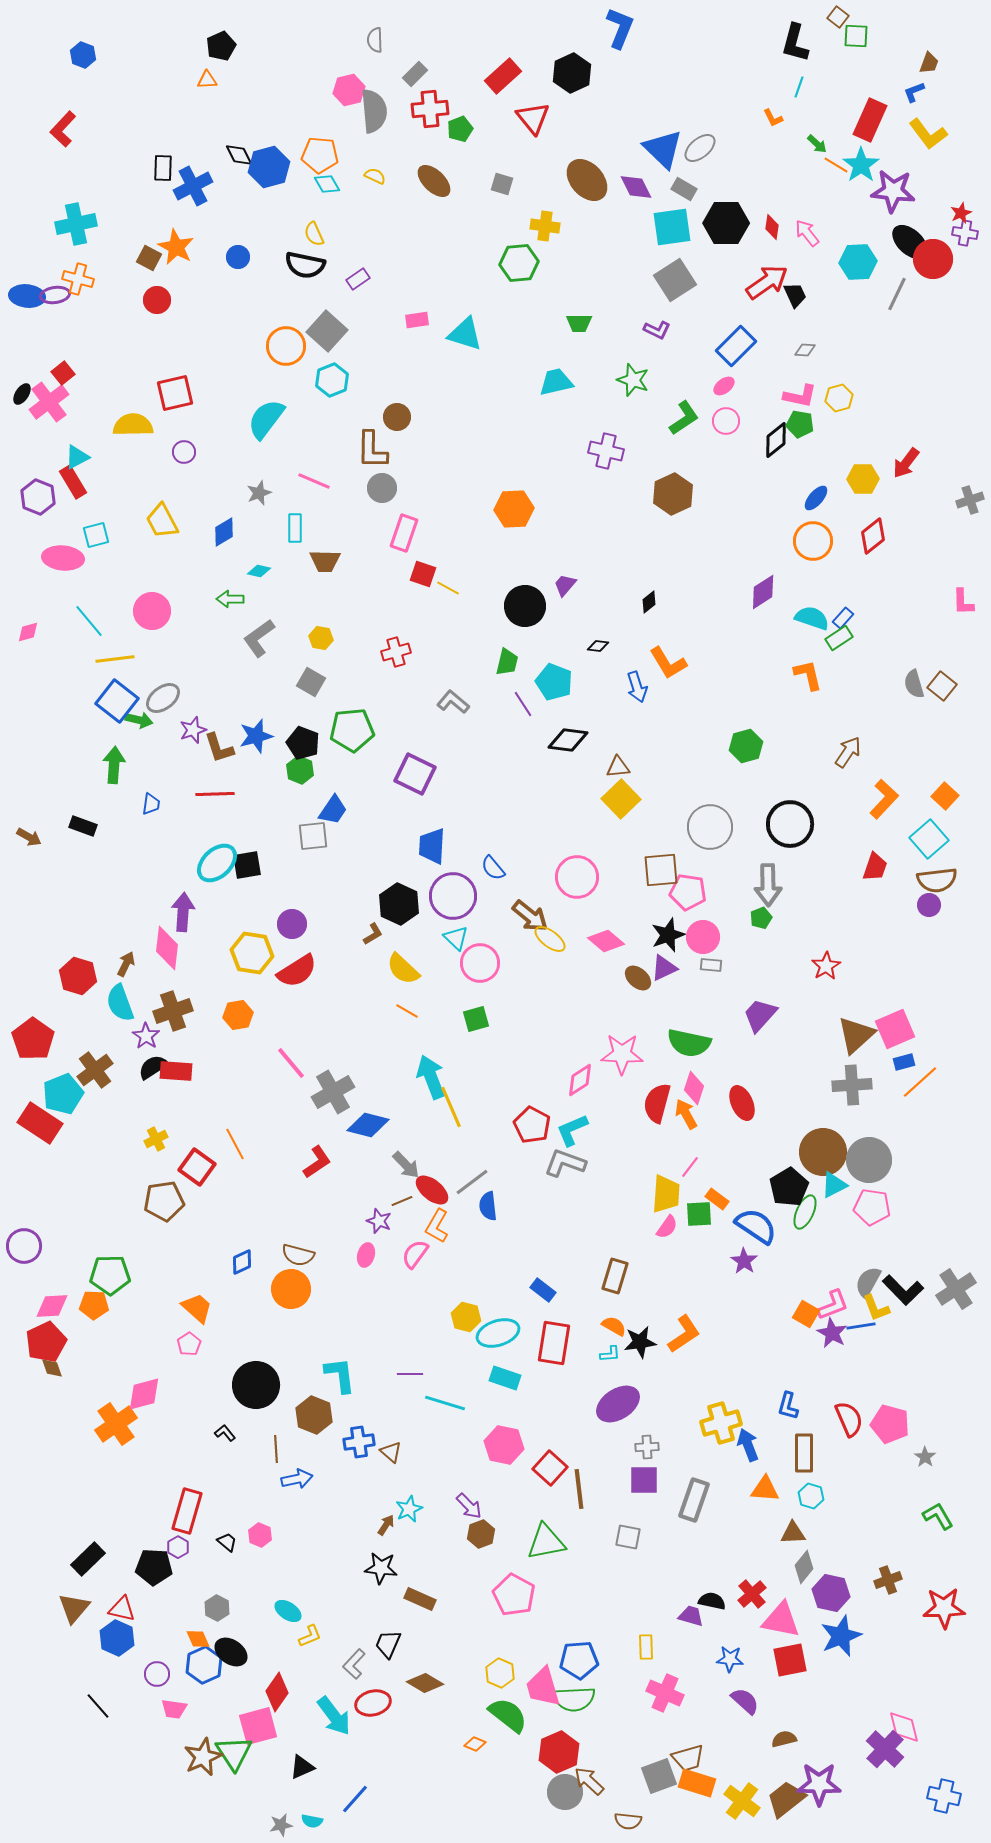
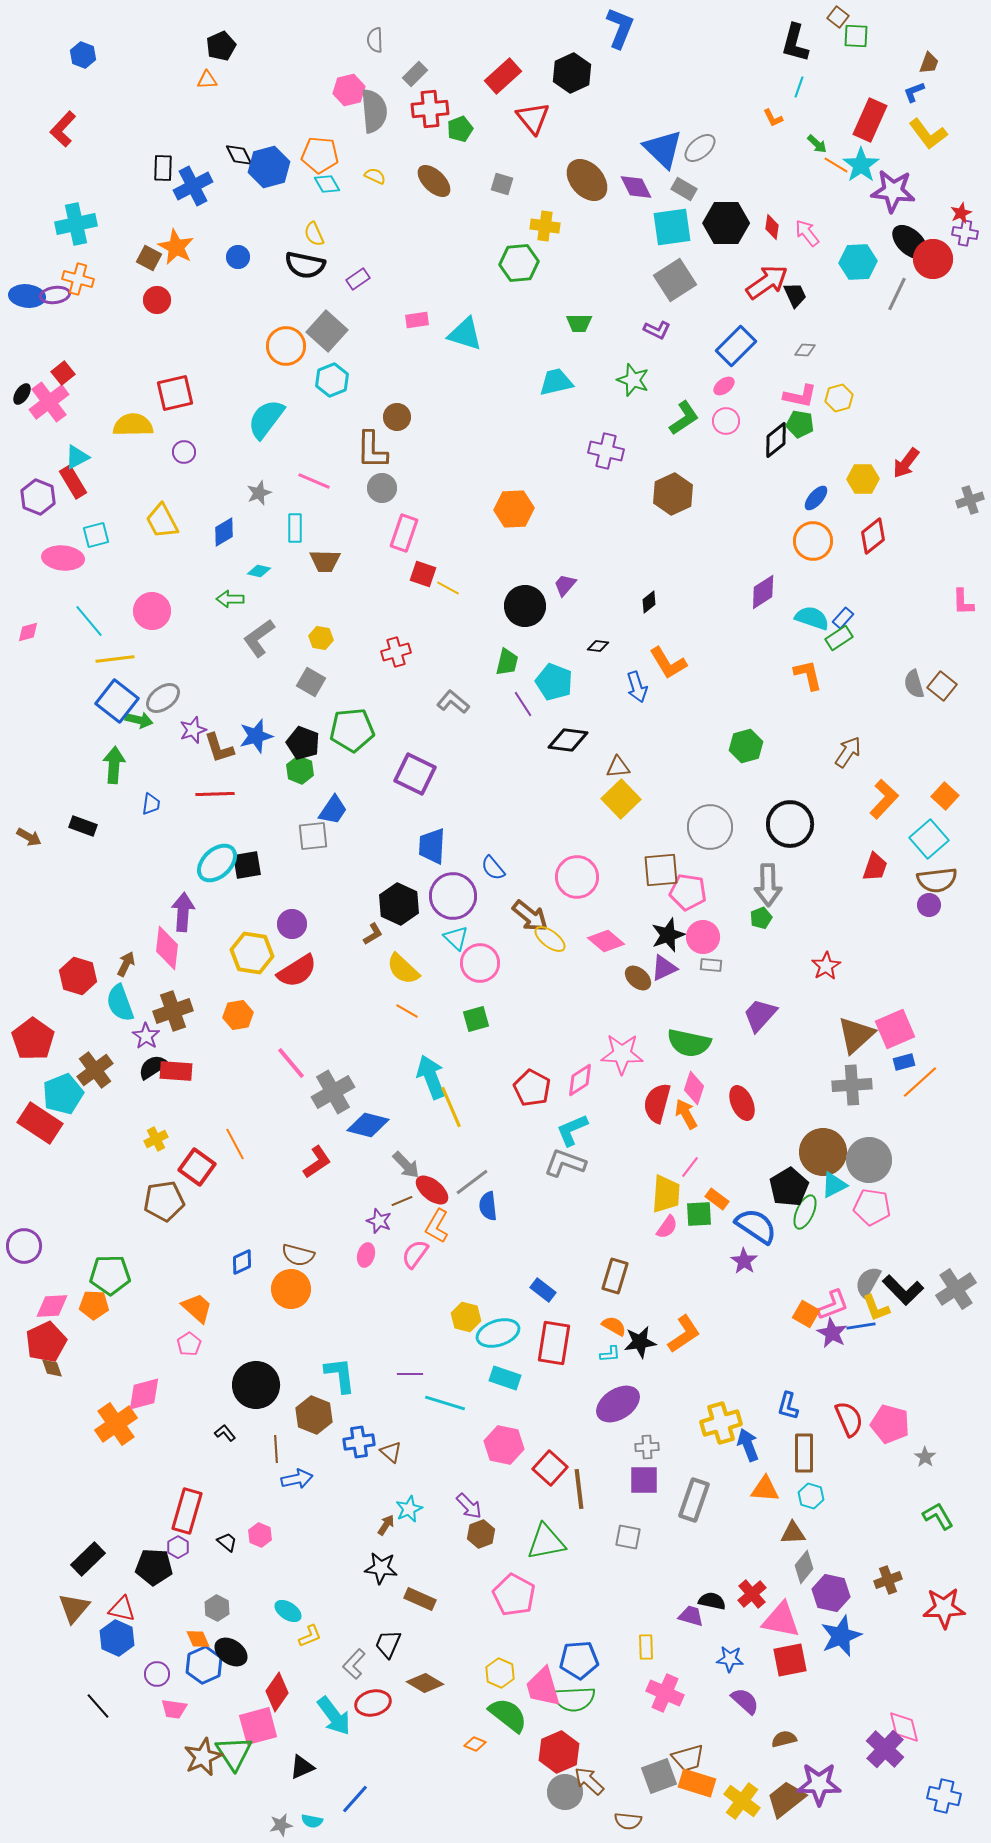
red pentagon at (532, 1125): moved 37 px up
